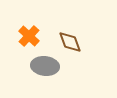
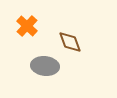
orange cross: moved 2 px left, 10 px up
